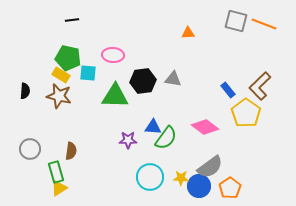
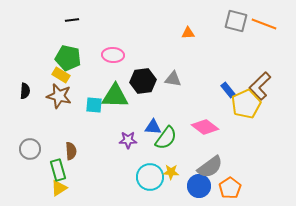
cyan square: moved 6 px right, 32 px down
yellow pentagon: moved 9 px up; rotated 12 degrees clockwise
brown semicircle: rotated 12 degrees counterclockwise
green rectangle: moved 2 px right, 2 px up
yellow star: moved 10 px left, 6 px up
